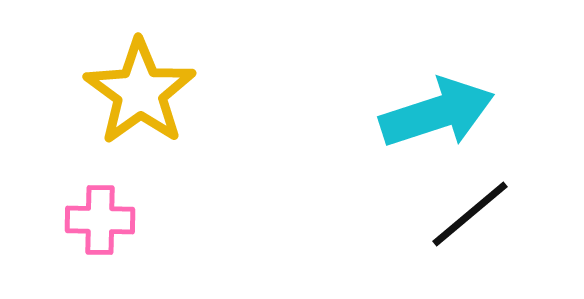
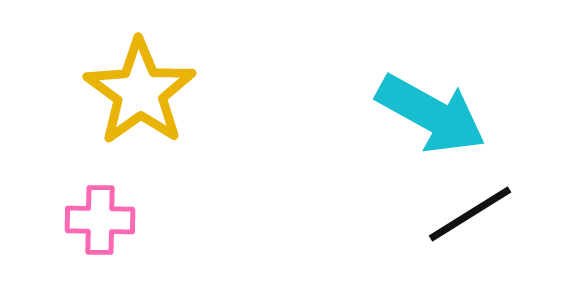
cyan arrow: moved 6 px left, 1 px down; rotated 47 degrees clockwise
black line: rotated 8 degrees clockwise
